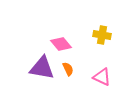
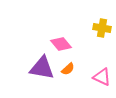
yellow cross: moved 7 px up
orange semicircle: rotated 72 degrees clockwise
